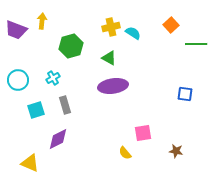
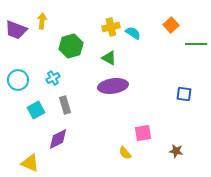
blue square: moved 1 px left
cyan square: rotated 12 degrees counterclockwise
